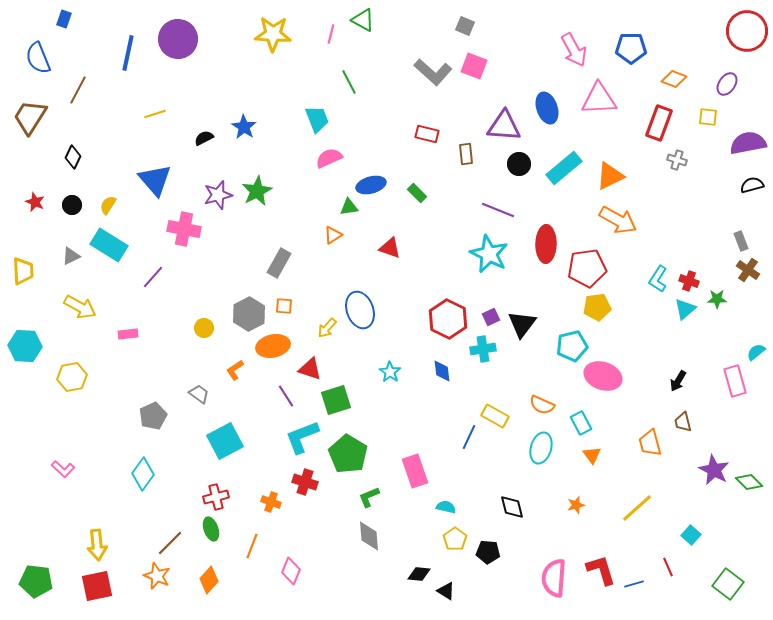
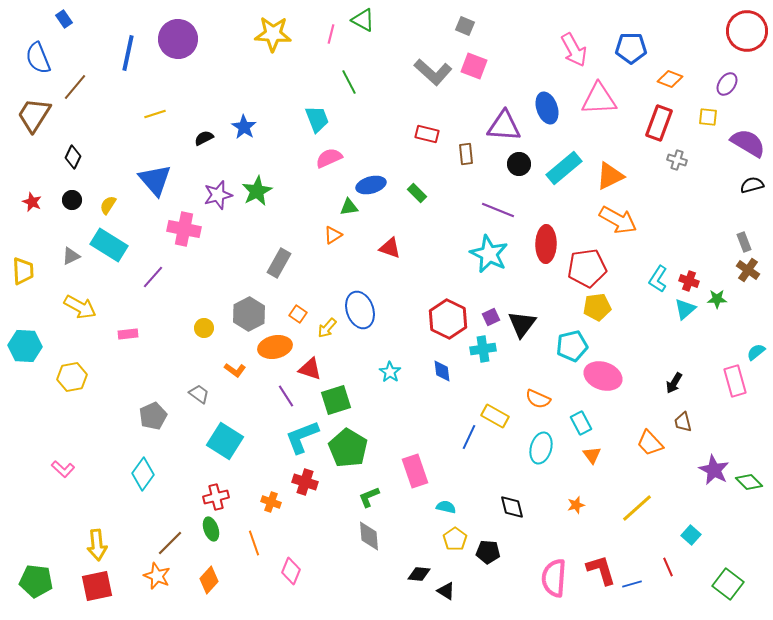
blue rectangle at (64, 19): rotated 54 degrees counterclockwise
orange diamond at (674, 79): moved 4 px left
brown line at (78, 90): moved 3 px left, 3 px up; rotated 12 degrees clockwise
brown trapezoid at (30, 117): moved 4 px right, 2 px up
purple semicircle at (748, 143): rotated 42 degrees clockwise
red star at (35, 202): moved 3 px left
black circle at (72, 205): moved 5 px up
gray rectangle at (741, 241): moved 3 px right, 1 px down
orange square at (284, 306): moved 14 px right, 8 px down; rotated 30 degrees clockwise
orange ellipse at (273, 346): moved 2 px right, 1 px down
orange L-shape at (235, 370): rotated 110 degrees counterclockwise
black arrow at (678, 381): moved 4 px left, 2 px down
orange semicircle at (542, 405): moved 4 px left, 6 px up
cyan square at (225, 441): rotated 30 degrees counterclockwise
orange trapezoid at (650, 443): rotated 28 degrees counterclockwise
green pentagon at (348, 454): moved 6 px up
orange line at (252, 546): moved 2 px right, 3 px up; rotated 40 degrees counterclockwise
blue line at (634, 584): moved 2 px left
